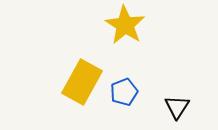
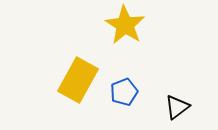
yellow rectangle: moved 4 px left, 2 px up
black triangle: rotated 20 degrees clockwise
